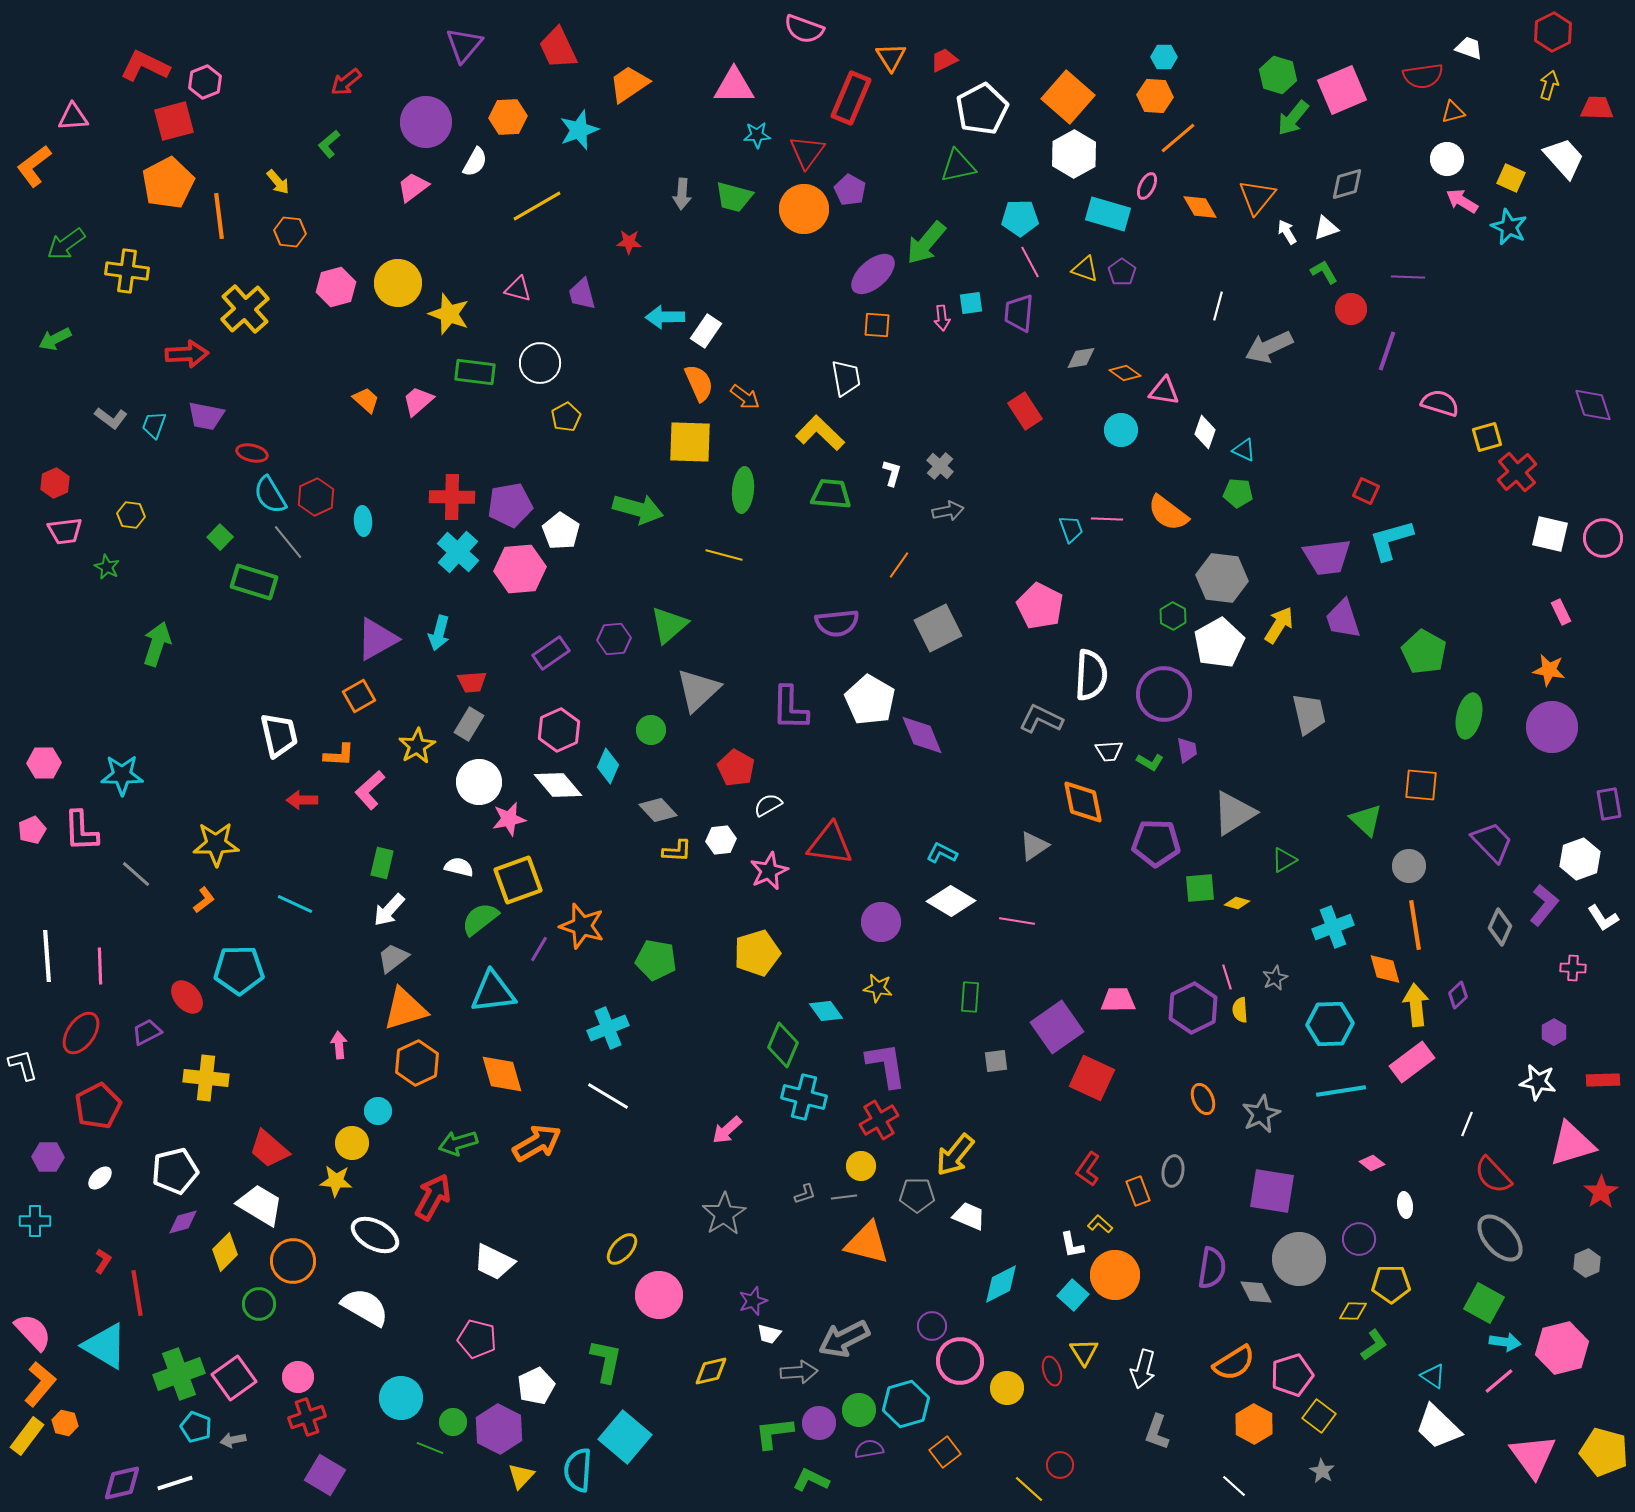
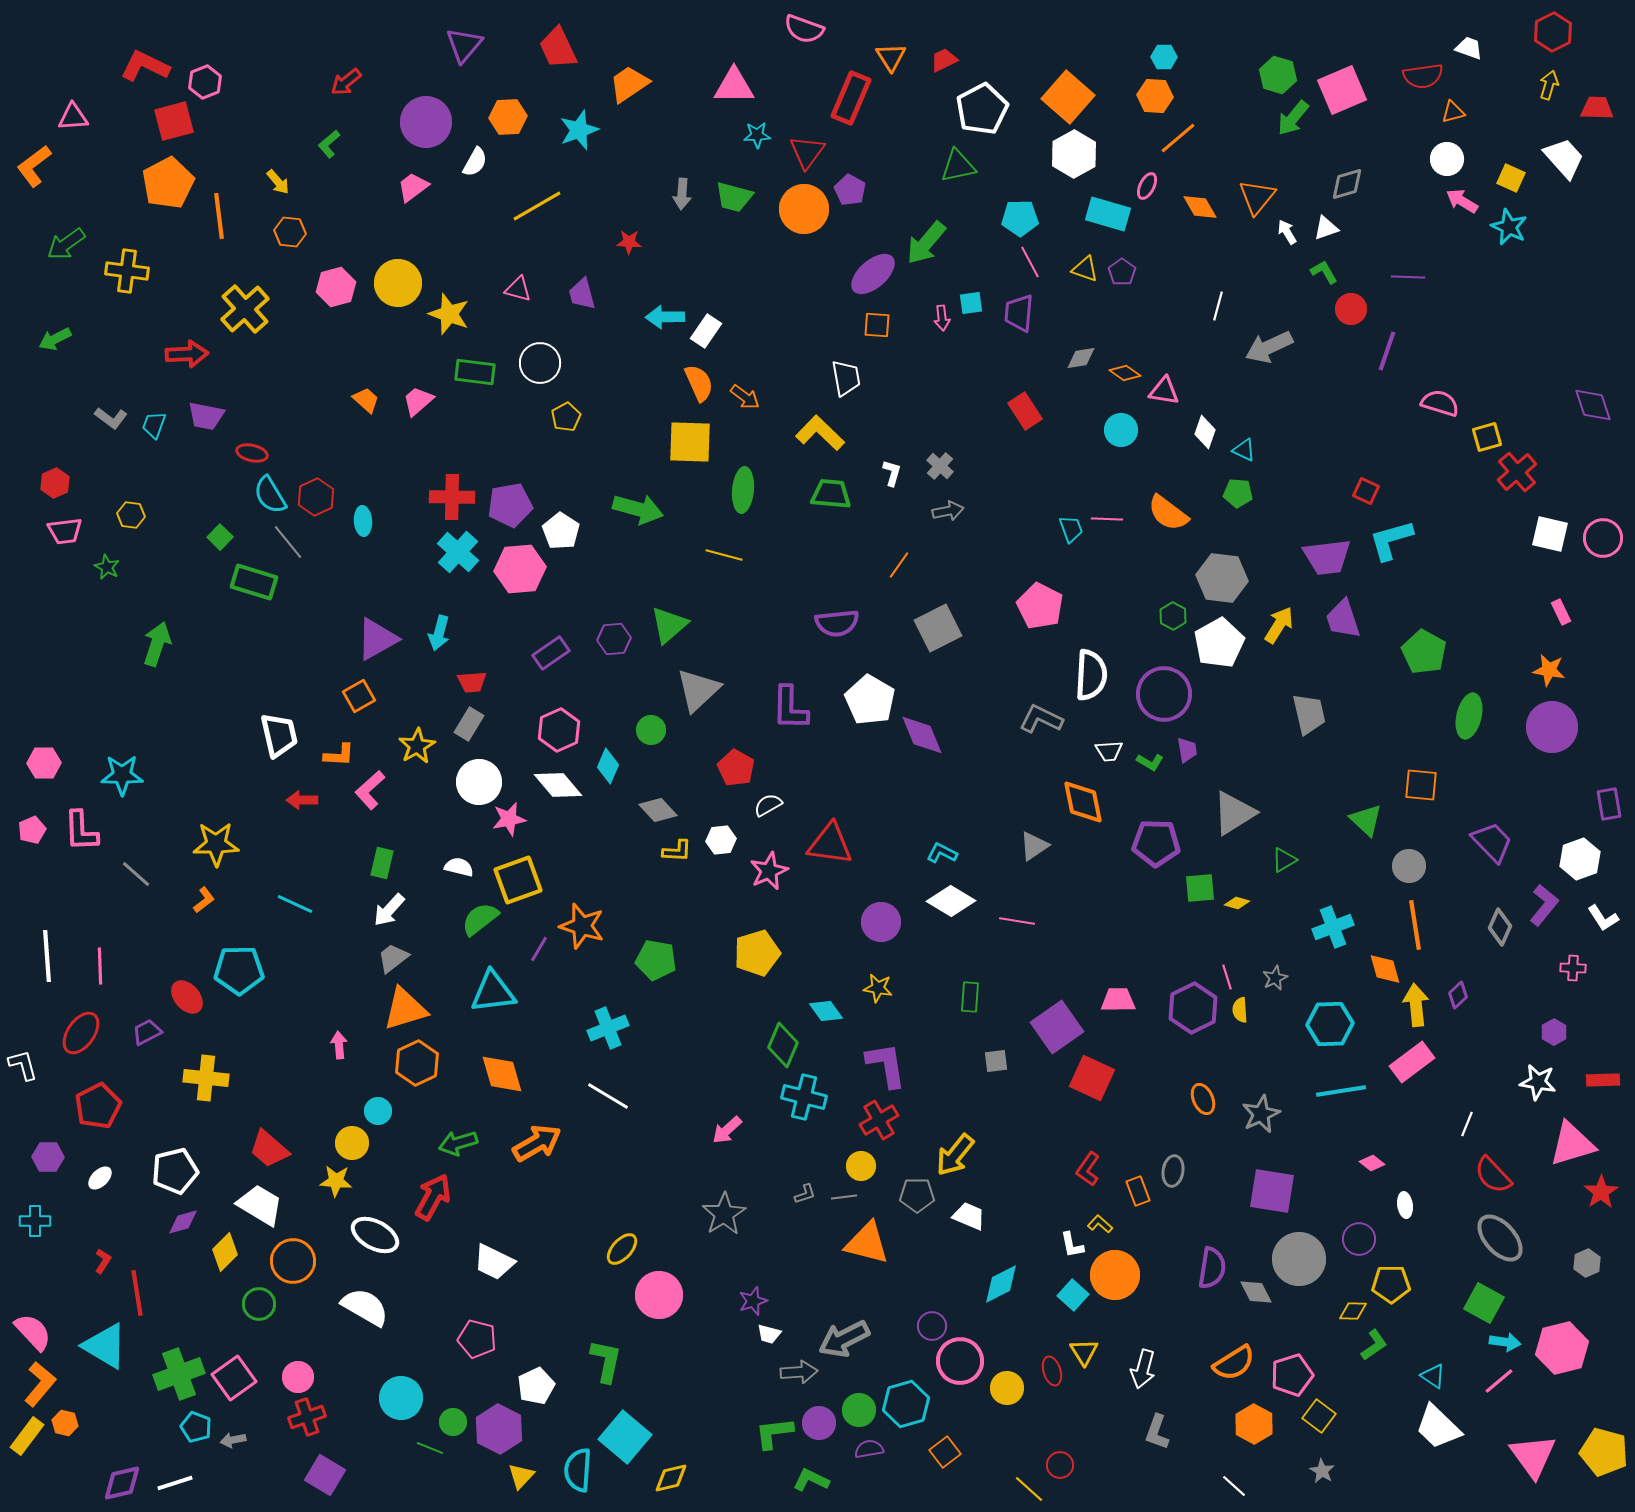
yellow diamond at (711, 1371): moved 40 px left, 107 px down
